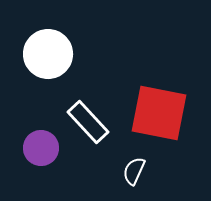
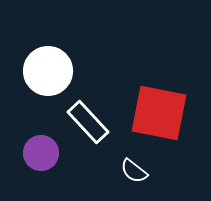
white circle: moved 17 px down
purple circle: moved 5 px down
white semicircle: rotated 76 degrees counterclockwise
